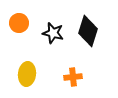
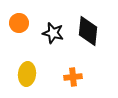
black diamond: rotated 12 degrees counterclockwise
